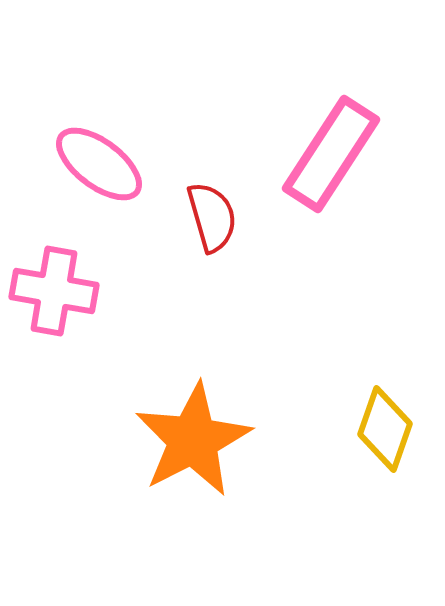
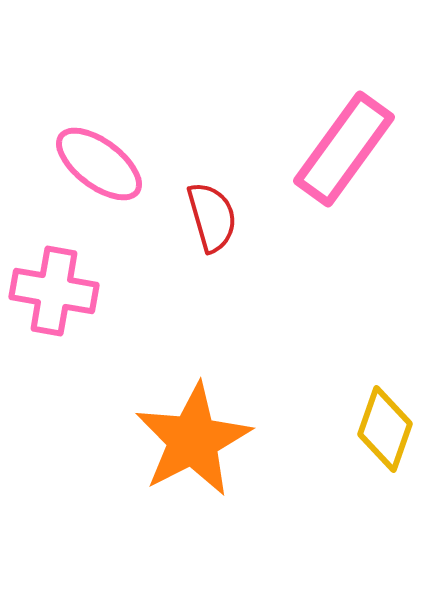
pink rectangle: moved 13 px right, 5 px up; rotated 3 degrees clockwise
